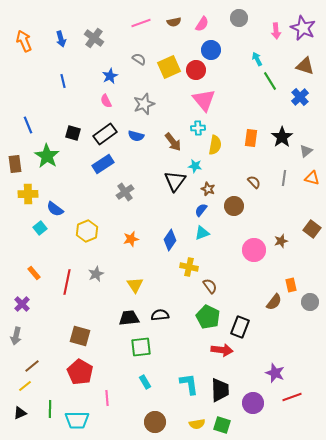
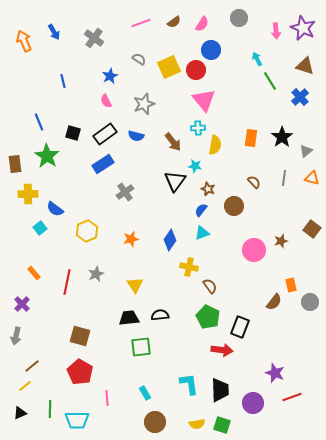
brown semicircle at (174, 22): rotated 24 degrees counterclockwise
blue arrow at (61, 39): moved 7 px left, 7 px up; rotated 14 degrees counterclockwise
blue line at (28, 125): moved 11 px right, 3 px up
cyan rectangle at (145, 382): moved 11 px down
